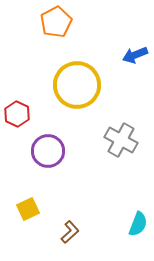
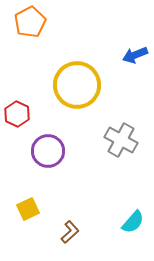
orange pentagon: moved 26 px left
cyan semicircle: moved 5 px left, 2 px up; rotated 20 degrees clockwise
